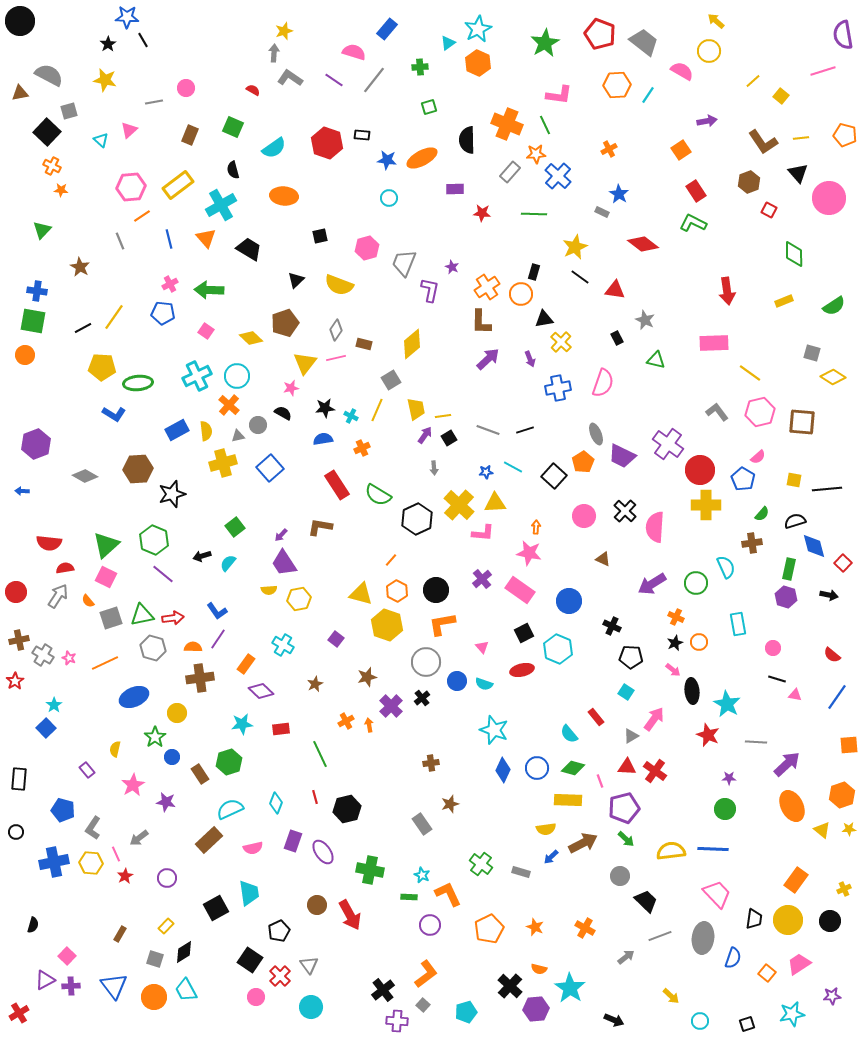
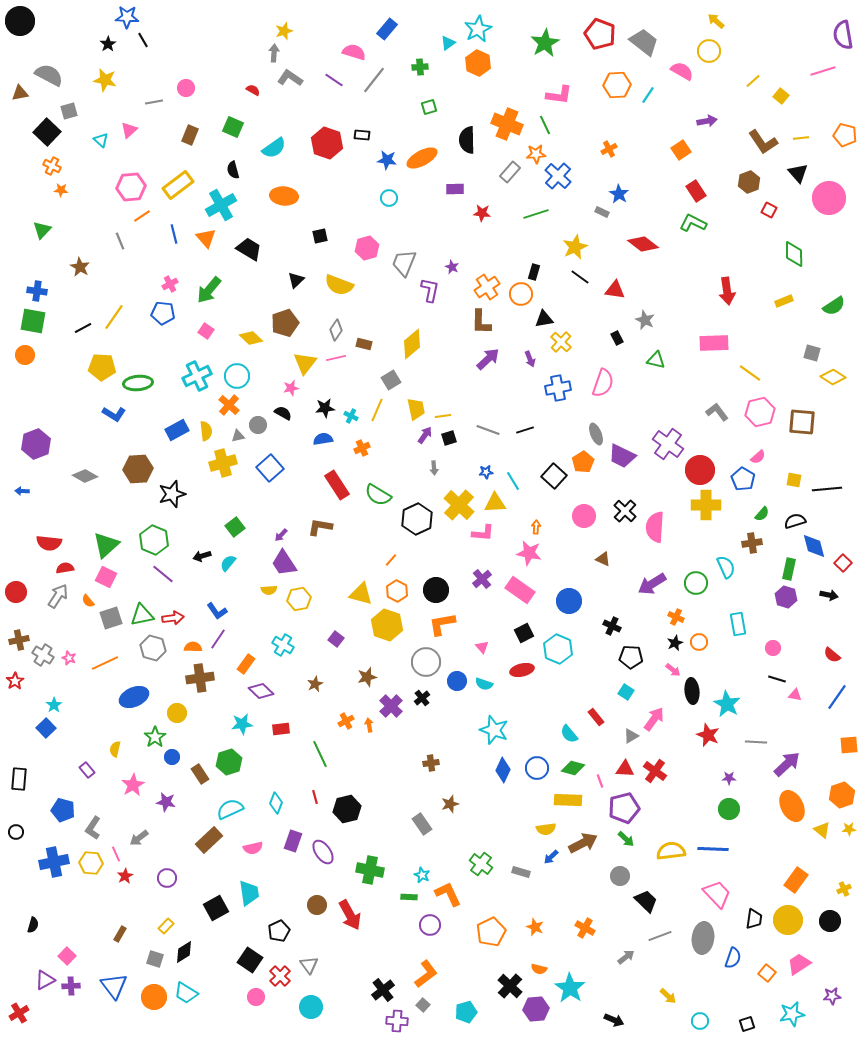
green line at (534, 214): moved 2 px right; rotated 20 degrees counterclockwise
blue line at (169, 239): moved 5 px right, 5 px up
green arrow at (209, 290): rotated 52 degrees counterclockwise
black square at (449, 438): rotated 14 degrees clockwise
cyan line at (513, 467): moved 14 px down; rotated 30 degrees clockwise
red triangle at (627, 767): moved 2 px left, 2 px down
green circle at (725, 809): moved 4 px right
orange pentagon at (489, 929): moved 2 px right, 3 px down
cyan trapezoid at (186, 990): moved 3 px down; rotated 30 degrees counterclockwise
yellow arrow at (671, 996): moved 3 px left
